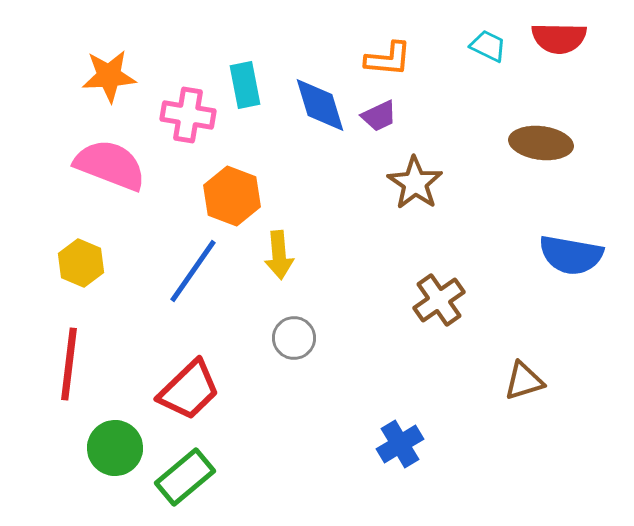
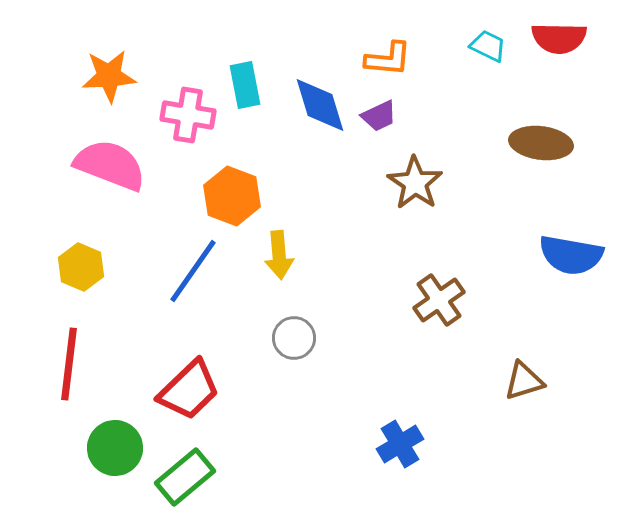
yellow hexagon: moved 4 px down
